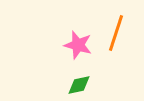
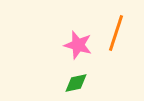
green diamond: moved 3 px left, 2 px up
